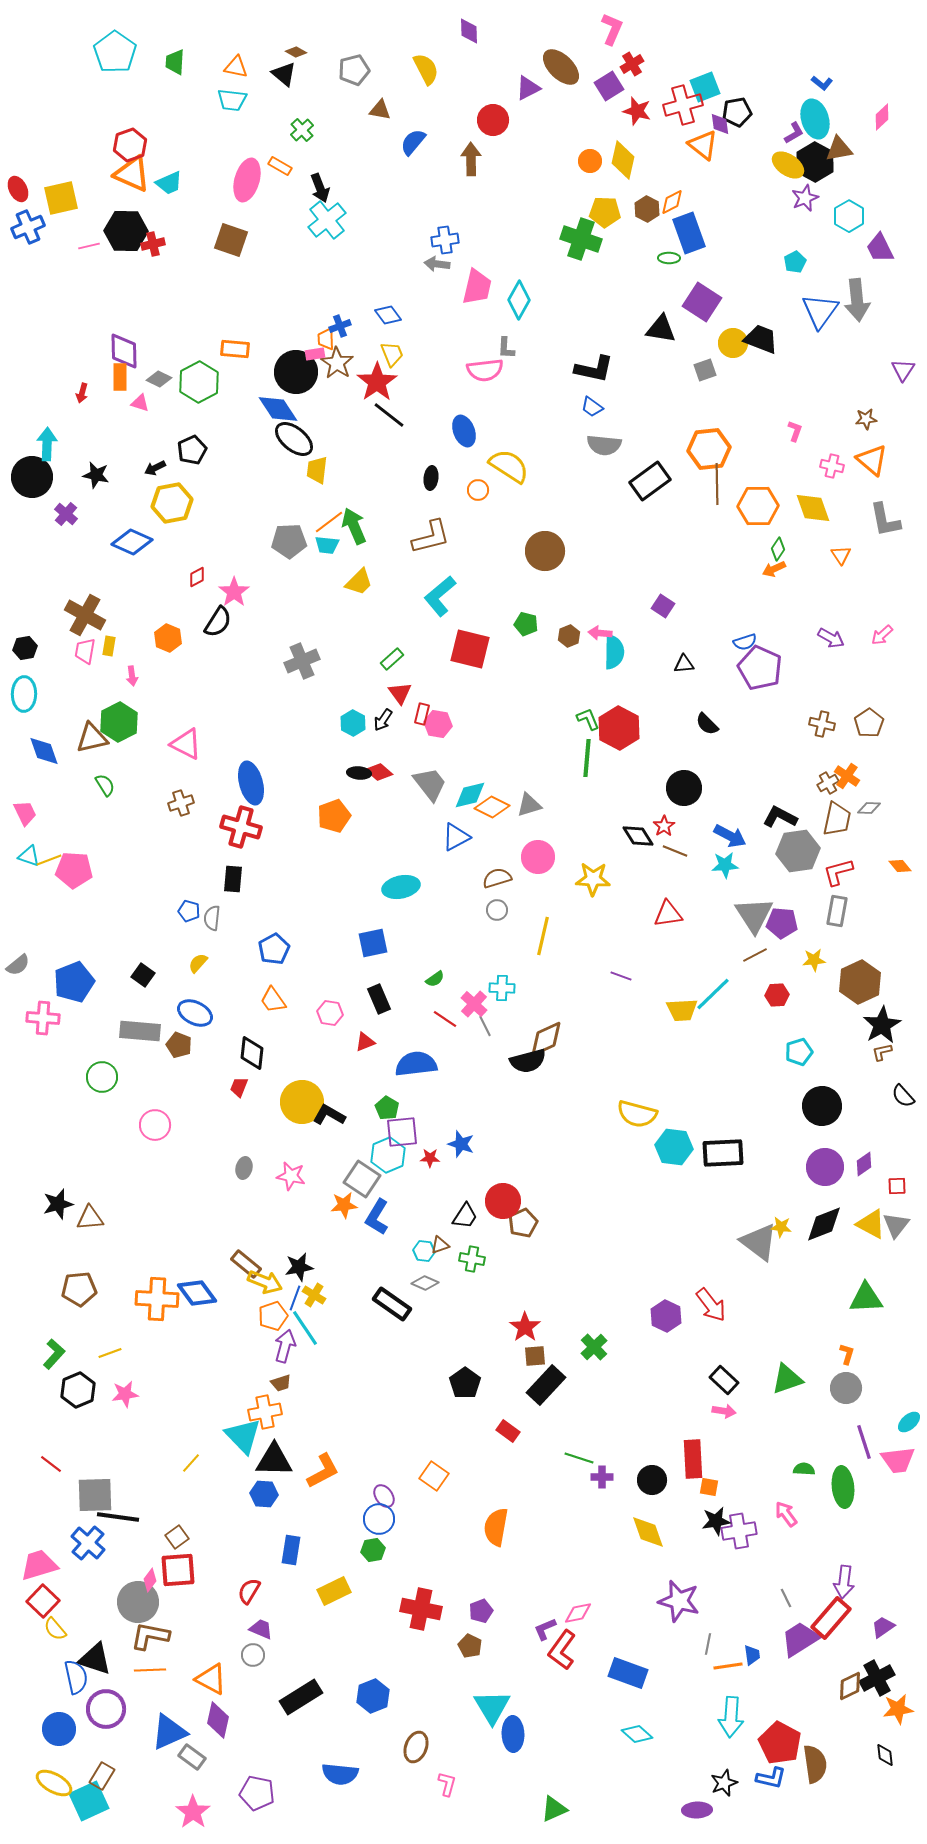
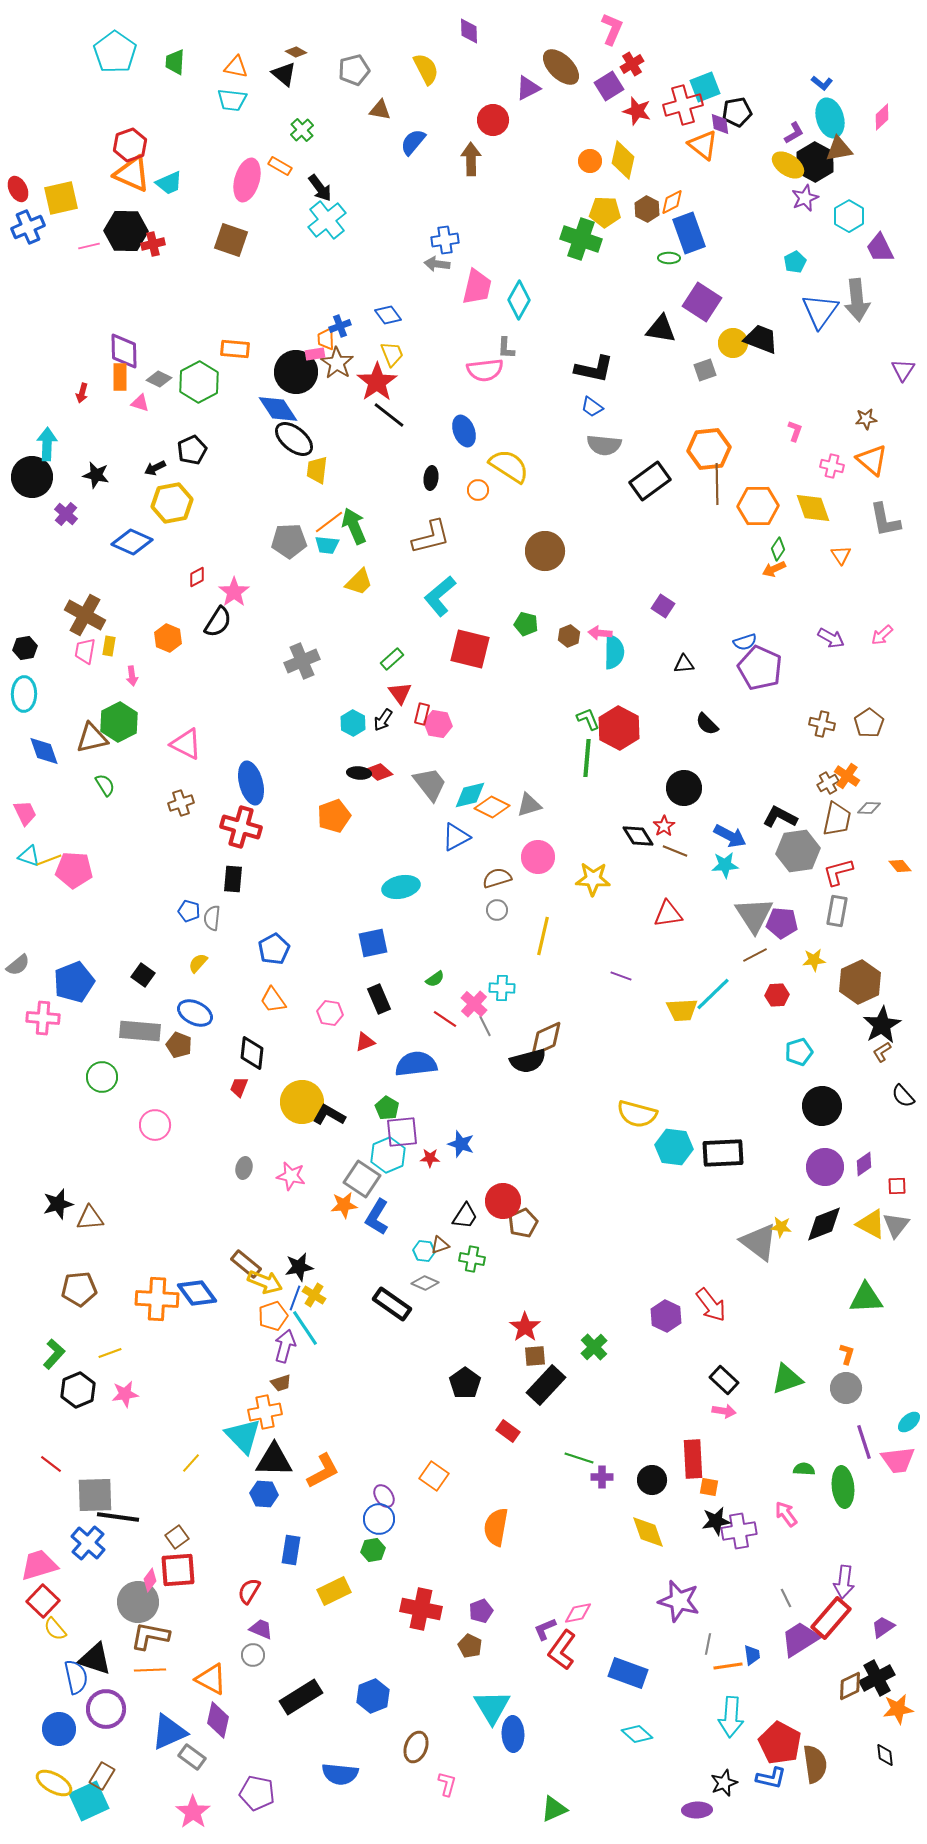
cyan ellipse at (815, 119): moved 15 px right, 1 px up
black arrow at (320, 188): rotated 16 degrees counterclockwise
brown L-shape at (882, 1052): rotated 20 degrees counterclockwise
